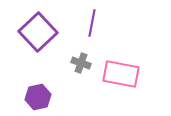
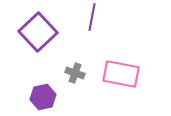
purple line: moved 6 px up
gray cross: moved 6 px left, 10 px down
purple hexagon: moved 5 px right
